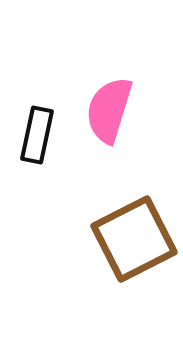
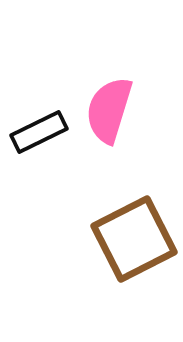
black rectangle: moved 2 px right, 3 px up; rotated 52 degrees clockwise
